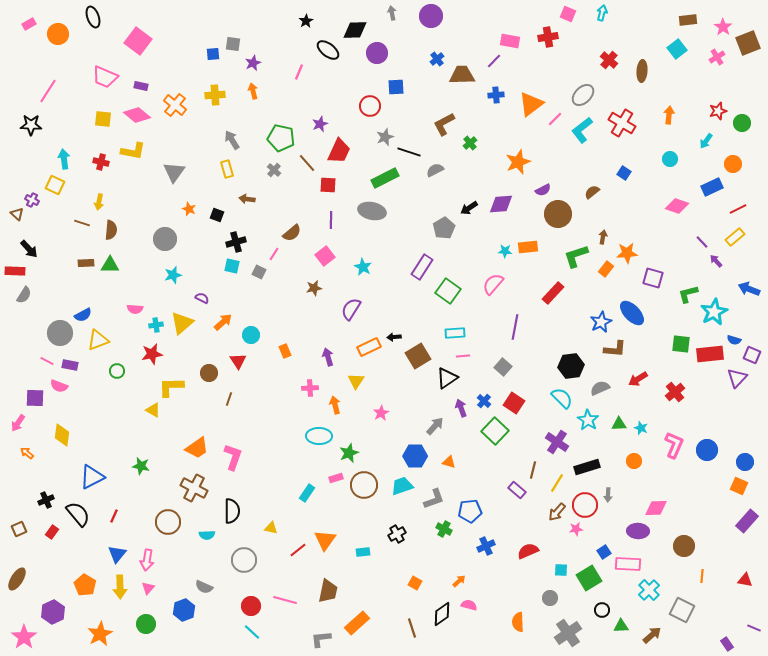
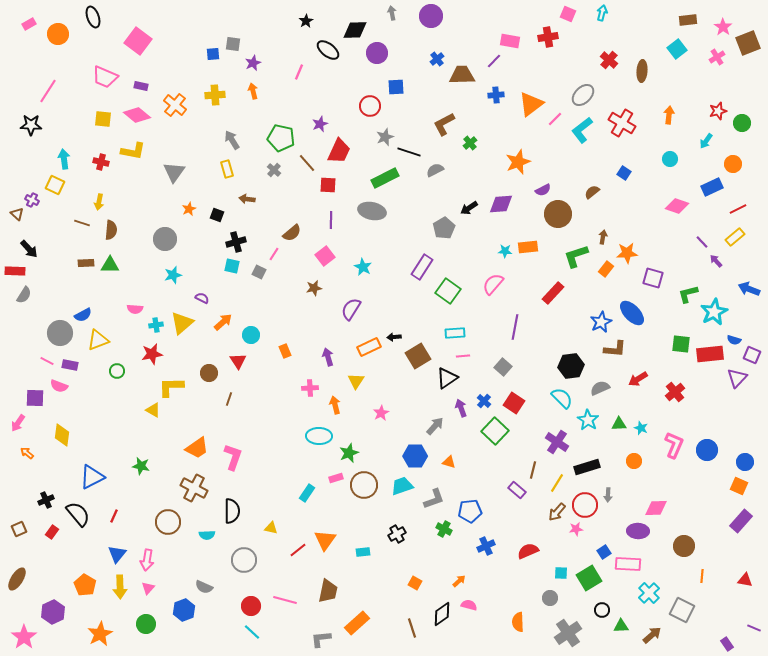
orange star at (189, 209): rotated 24 degrees clockwise
purple rectangle at (747, 521): moved 6 px left
cyan square at (561, 570): moved 3 px down
cyan cross at (649, 590): moved 3 px down
